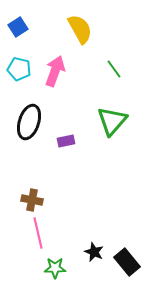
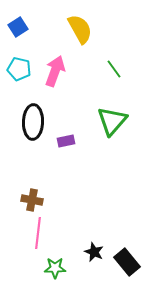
black ellipse: moved 4 px right; rotated 16 degrees counterclockwise
pink line: rotated 20 degrees clockwise
